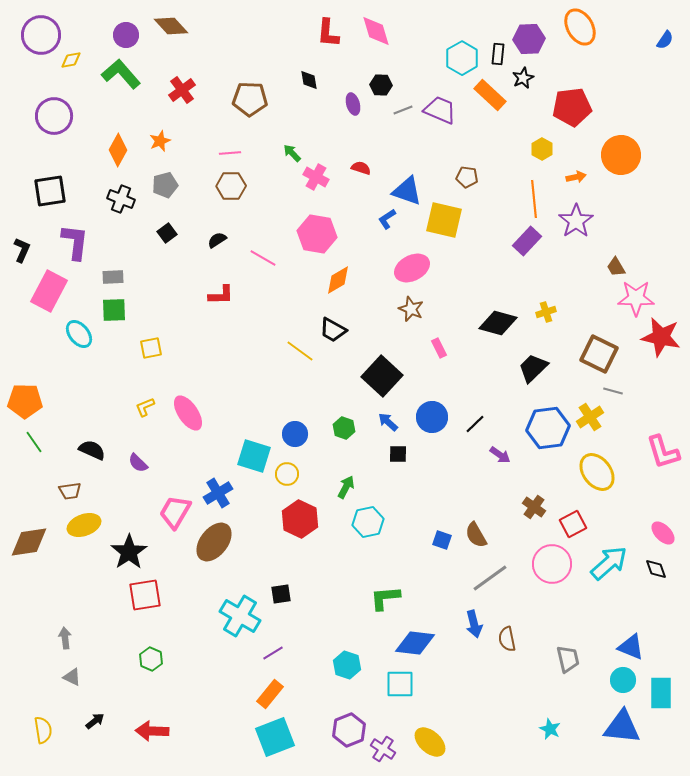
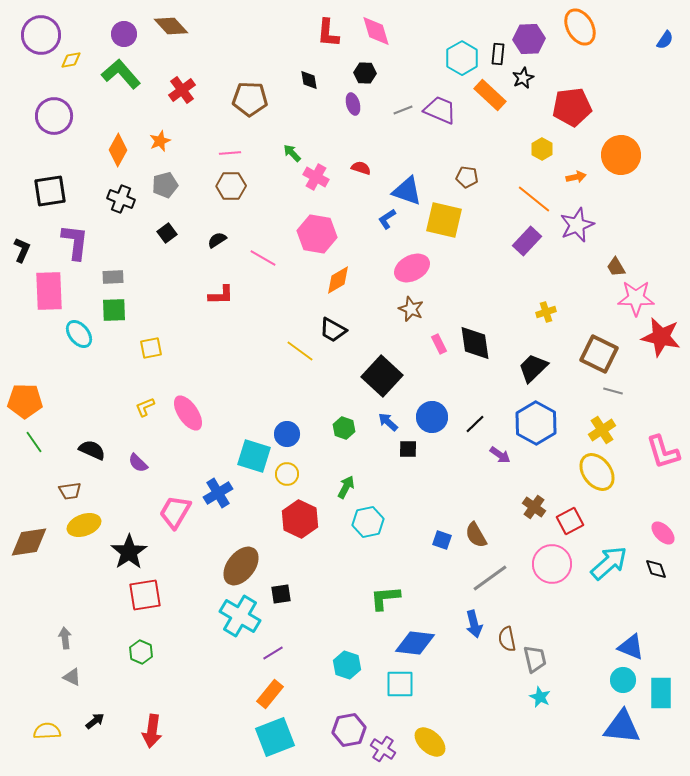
purple circle at (126, 35): moved 2 px left, 1 px up
black hexagon at (381, 85): moved 16 px left, 12 px up
orange line at (534, 199): rotated 45 degrees counterclockwise
purple star at (576, 221): moved 1 px right, 4 px down; rotated 12 degrees clockwise
pink rectangle at (49, 291): rotated 30 degrees counterclockwise
black diamond at (498, 323): moved 23 px left, 20 px down; rotated 66 degrees clockwise
pink rectangle at (439, 348): moved 4 px up
yellow cross at (590, 417): moved 12 px right, 13 px down
blue hexagon at (548, 428): moved 12 px left, 5 px up; rotated 24 degrees counterclockwise
blue circle at (295, 434): moved 8 px left
black square at (398, 454): moved 10 px right, 5 px up
red square at (573, 524): moved 3 px left, 3 px up
brown ellipse at (214, 542): moved 27 px right, 24 px down
green hexagon at (151, 659): moved 10 px left, 7 px up
gray trapezoid at (568, 659): moved 33 px left
cyan star at (550, 729): moved 10 px left, 32 px up
yellow semicircle at (43, 730): moved 4 px right, 1 px down; rotated 84 degrees counterclockwise
purple hexagon at (349, 730): rotated 12 degrees clockwise
red arrow at (152, 731): rotated 84 degrees counterclockwise
